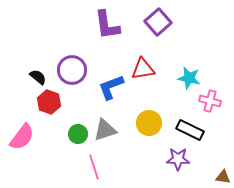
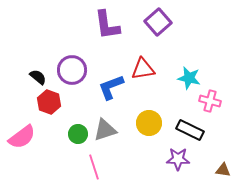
pink semicircle: rotated 16 degrees clockwise
brown triangle: moved 7 px up
